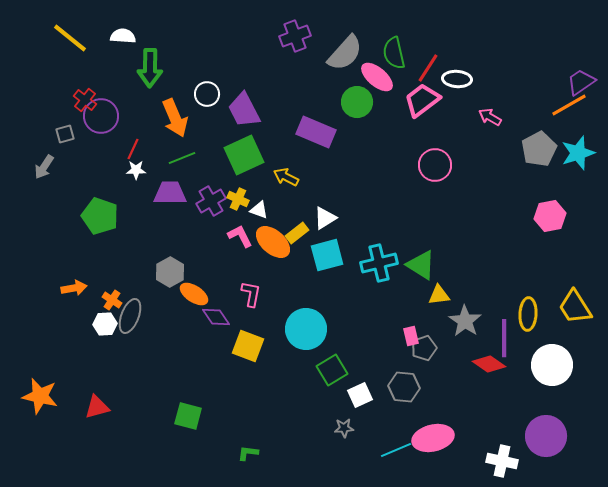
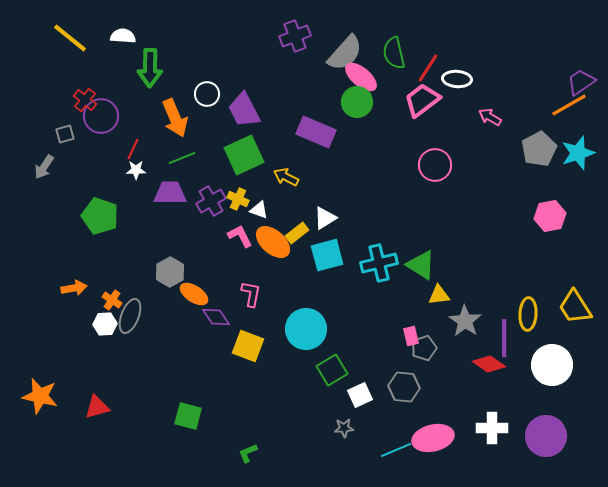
pink ellipse at (377, 77): moved 16 px left
green L-shape at (248, 453): rotated 30 degrees counterclockwise
white cross at (502, 461): moved 10 px left, 33 px up; rotated 12 degrees counterclockwise
